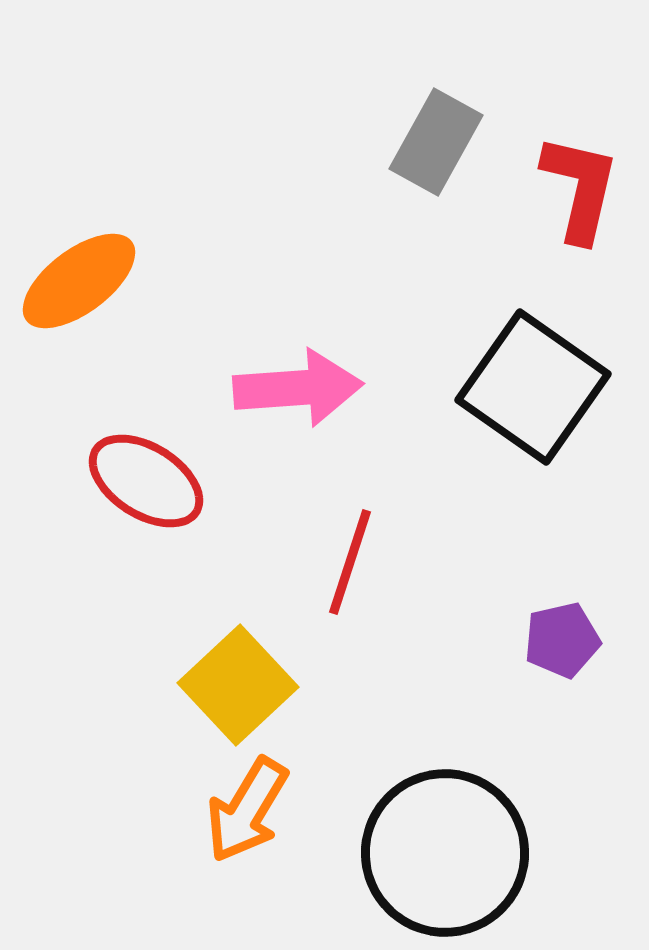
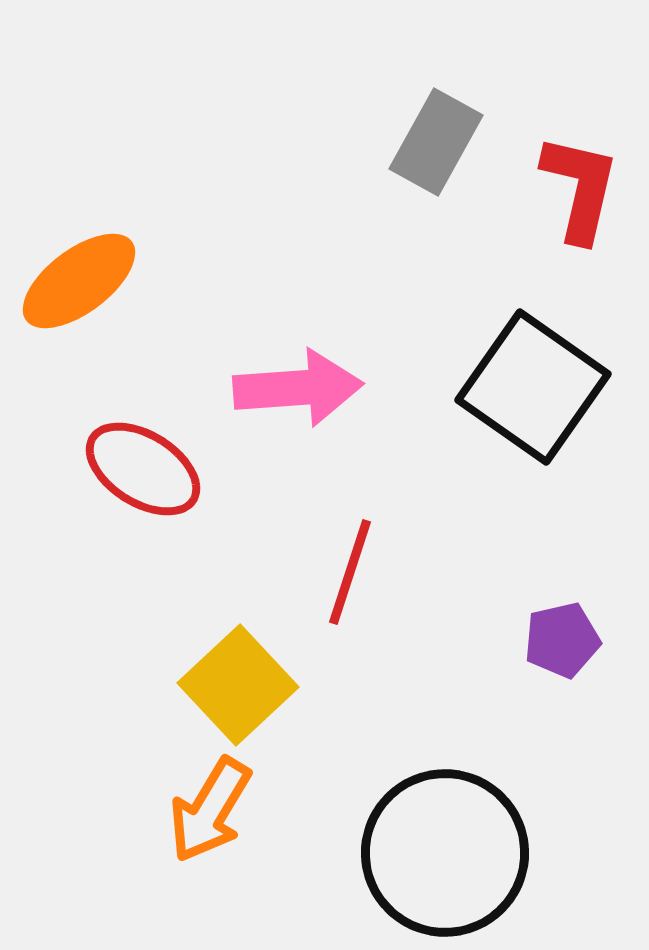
red ellipse: moved 3 px left, 12 px up
red line: moved 10 px down
orange arrow: moved 37 px left
